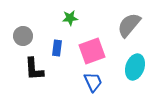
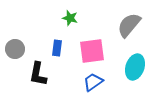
green star: rotated 21 degrees clockwise
gray circle: moved 8 px left, 13 px down
pink square: rotated 12 degrees clockwise
black L-shape: moved 4 px right, 5 px down; rotated 15 degrees clockwise
blue trapezoid: rotated 100 degrees counterclockwise
